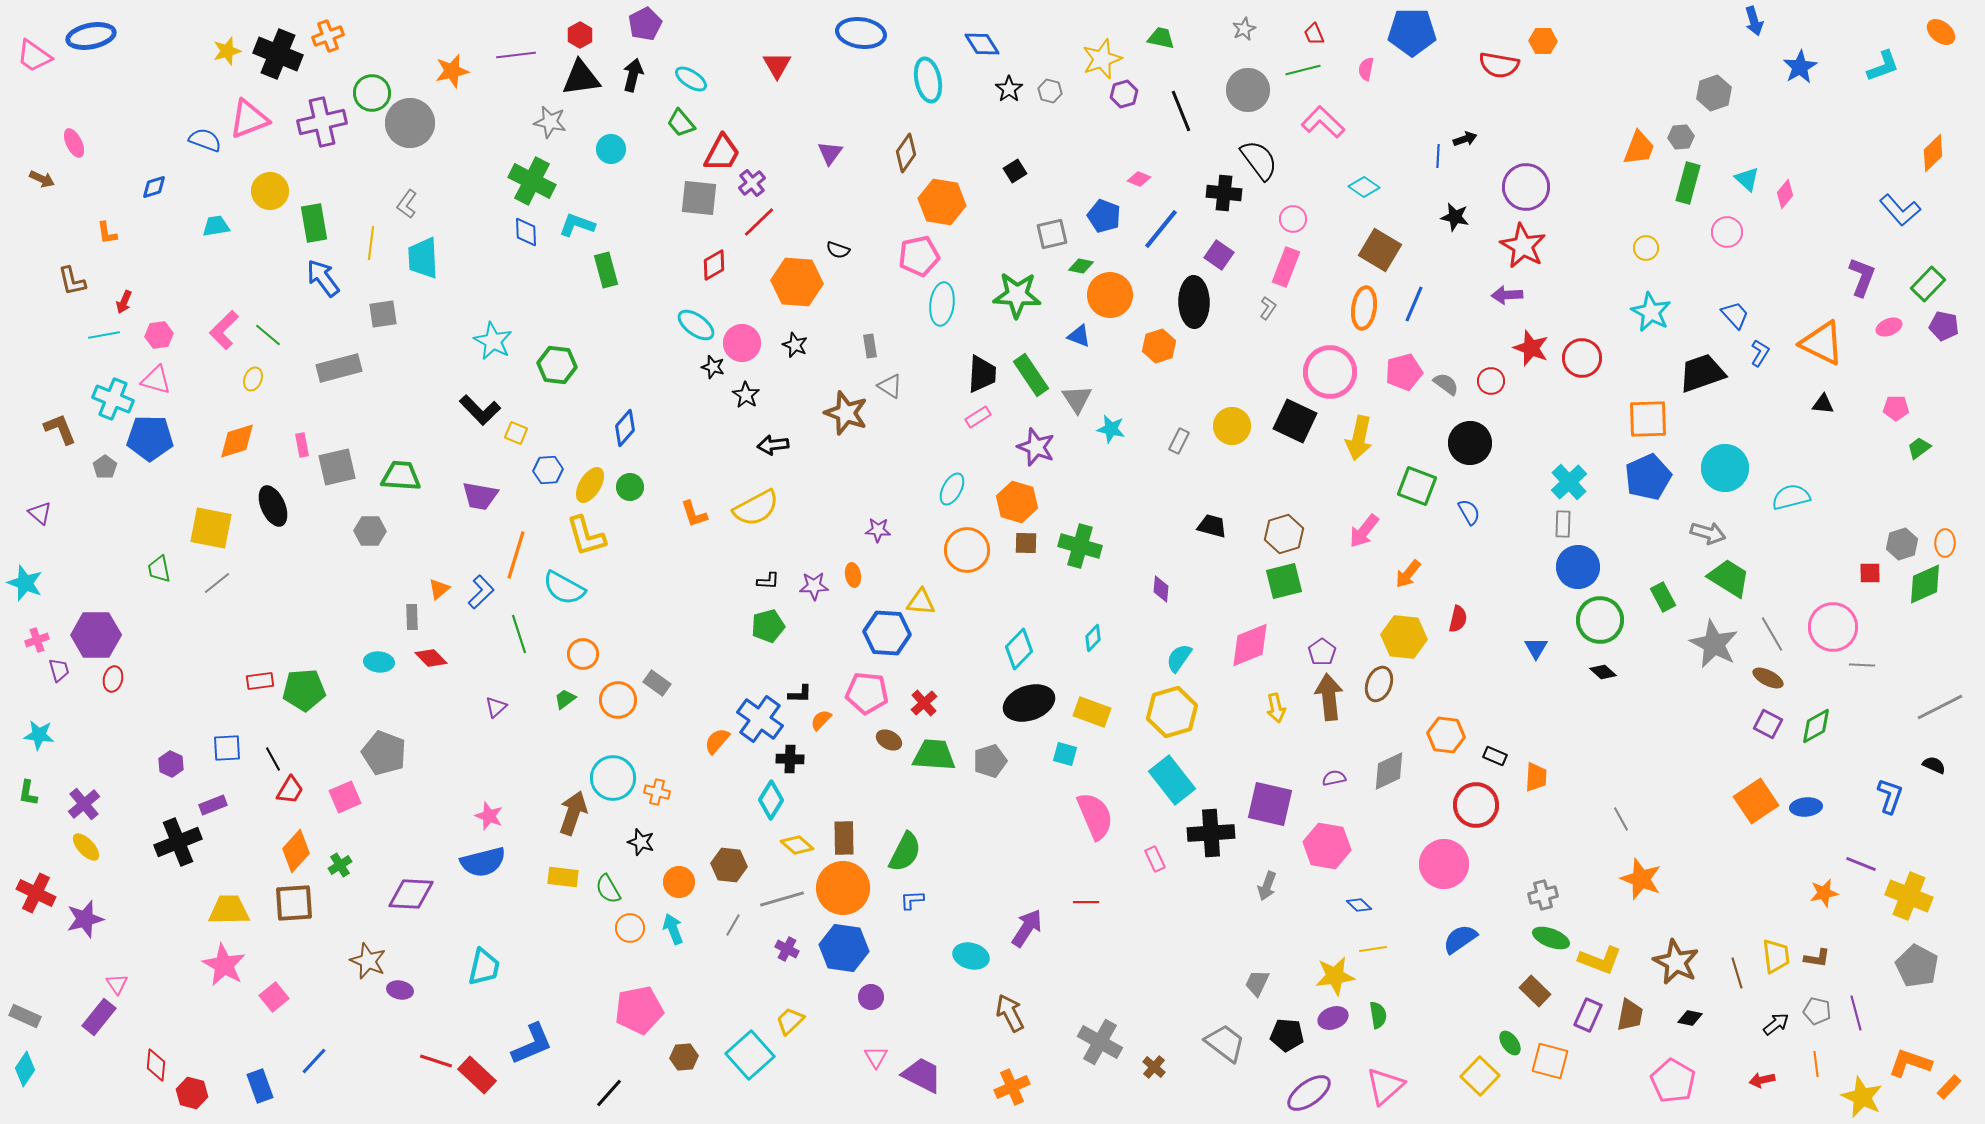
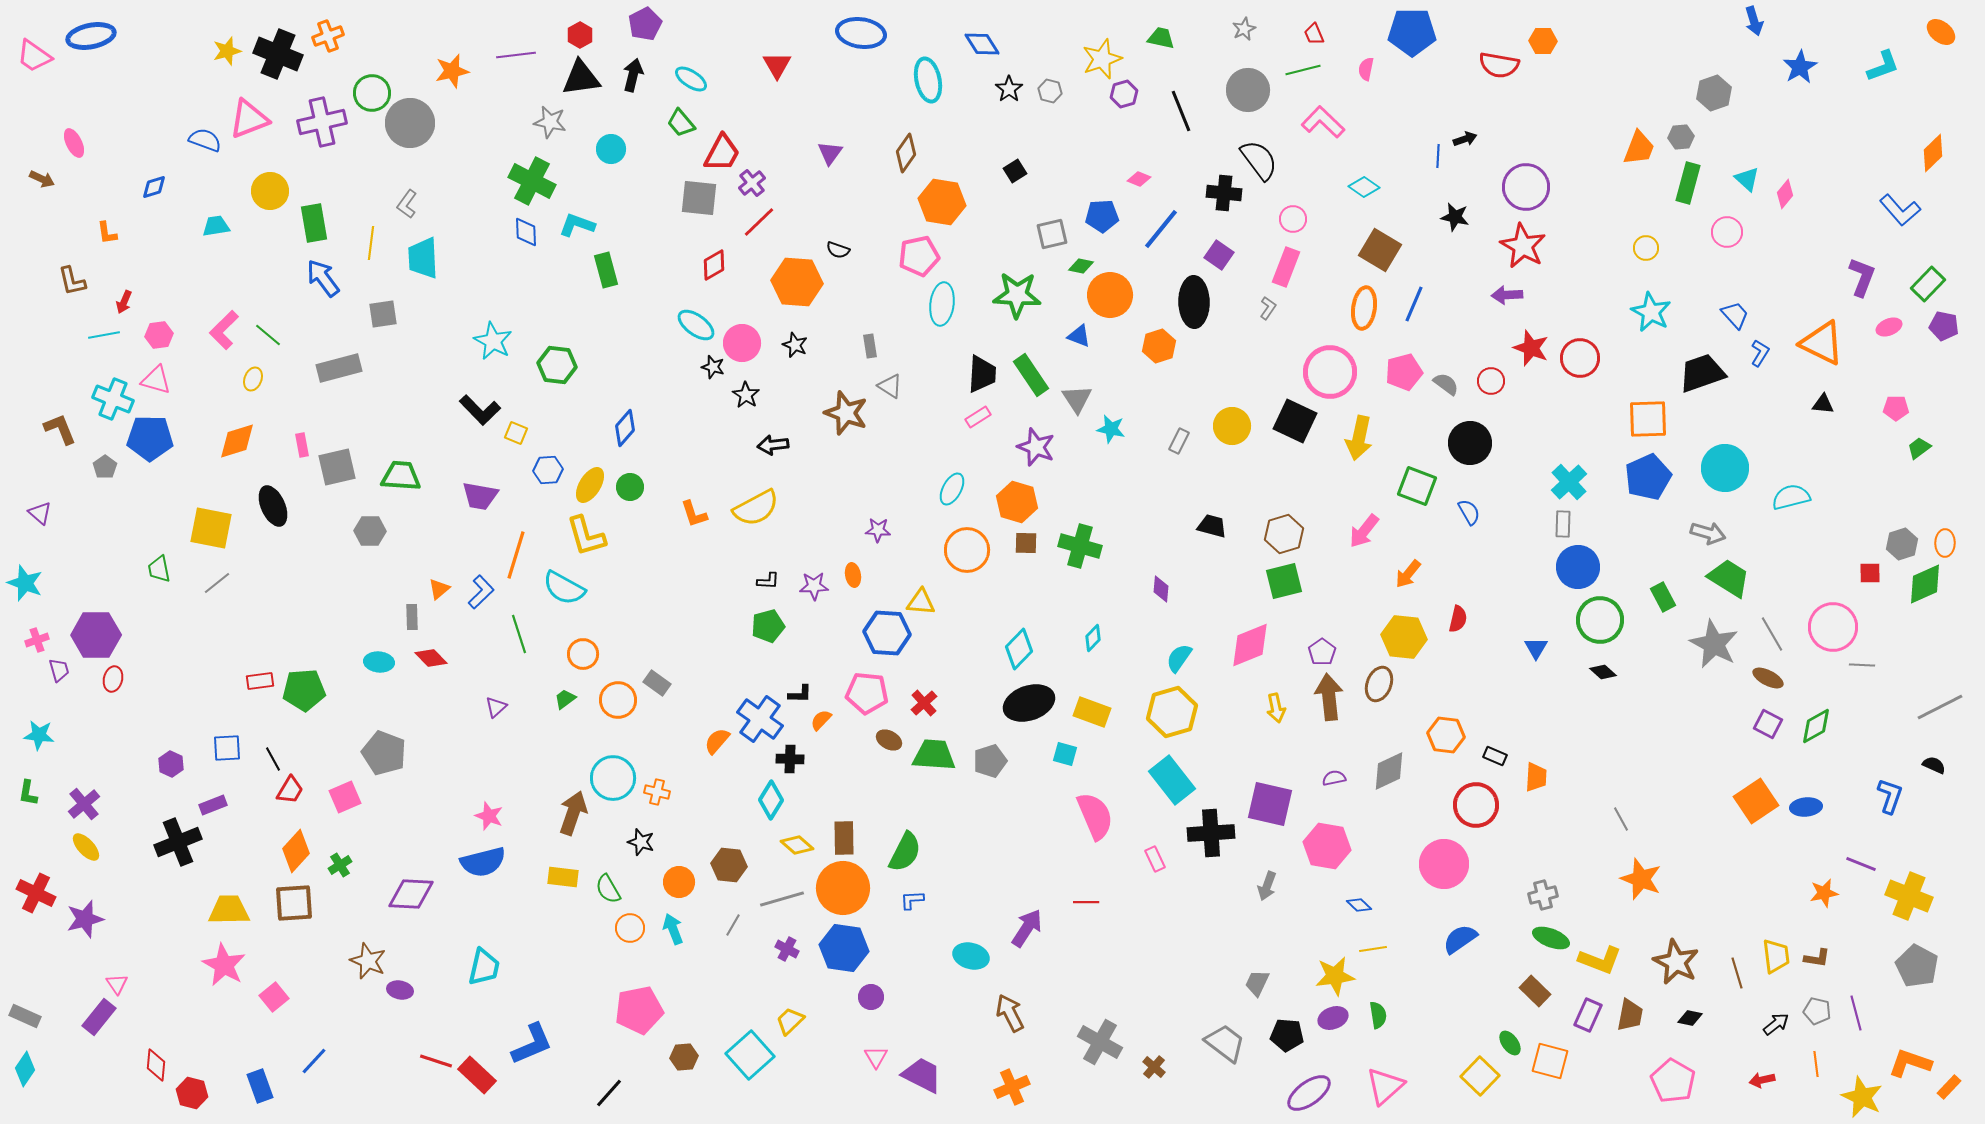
blue pentagon at (1104, 216): moved 2 px left; rotated 24 degrees counterclockwise
red circle at (1582, 358): moved 2 px left
